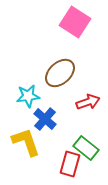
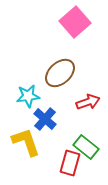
pink square: rotated 16 degrees clockwise
green rectangle: moved 1 px up
red rectangle: moved 1 px up
